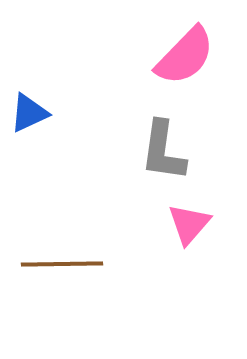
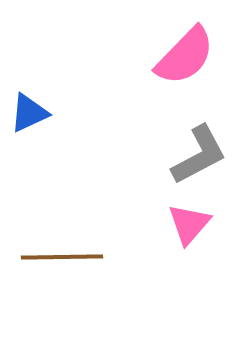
gray L-shape: moved 36 px right, 4 px down; rotated 126 degrees counterclockwise
brown line: moved 7 px up
